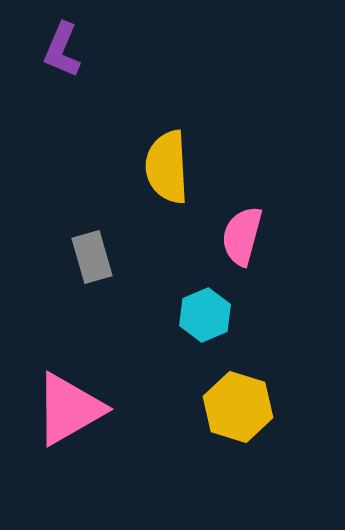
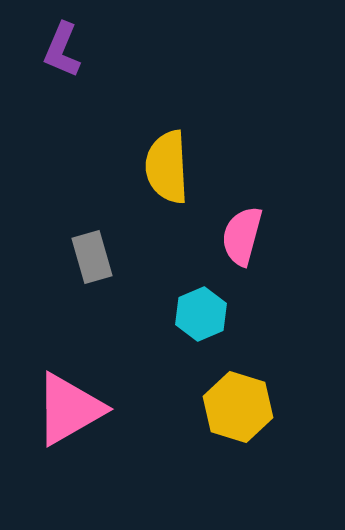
cyan hexagon: moved 4 px left, 1 px up
